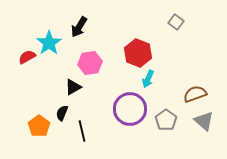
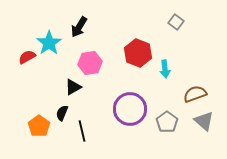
cyan arrow: moved 17 px right, 10 px up; rotated 30 degrees counterclockwise
gray pentagon: moved 1 px right, 2 px down
